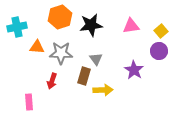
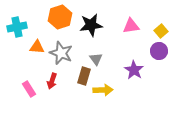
gray star: rotated 20 degrees clockwise
pink rectangle: moved 13 px up; rotated 28 degrees counterclockwise
